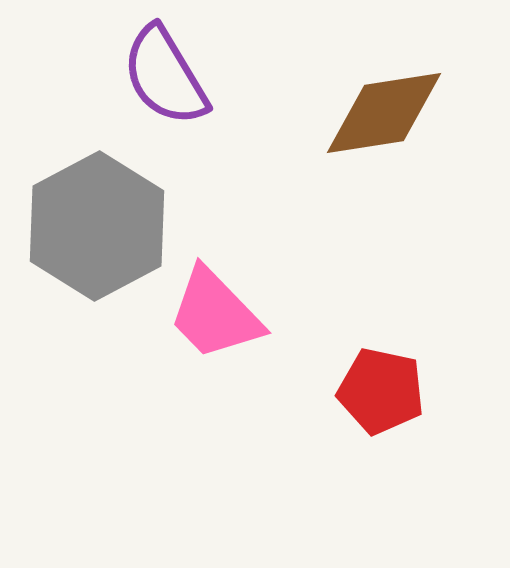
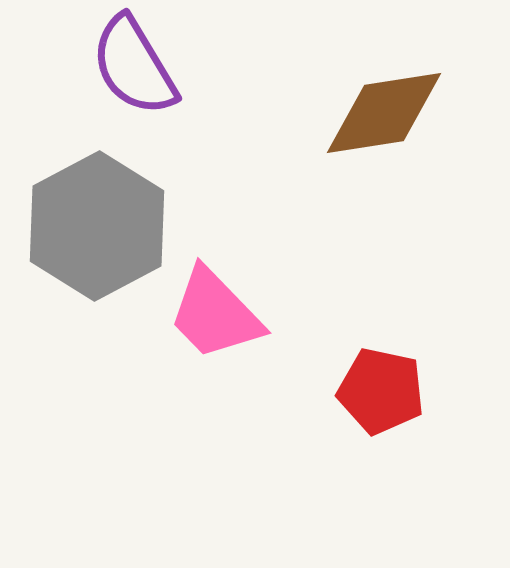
purple semicircle: moved 31 px left, 10 px up
